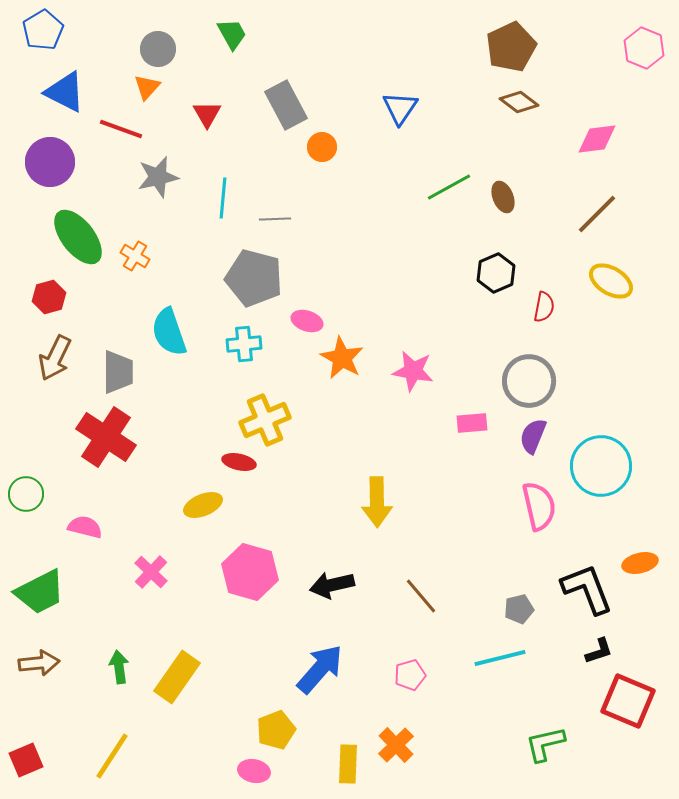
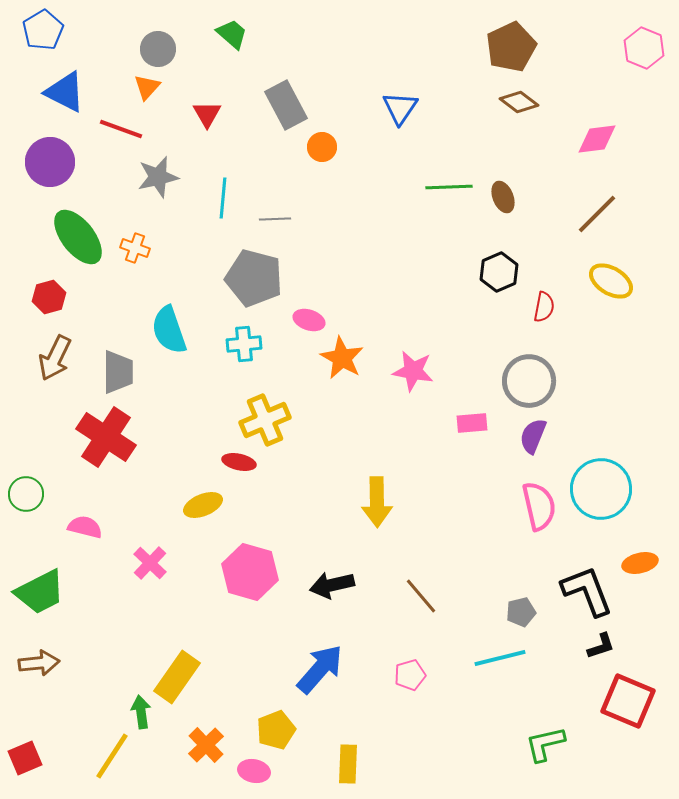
green trapezoid at (232, 34): rotated 20 degrees counterclockwise
green line at (449, 187): rotated 27 degrees clockwise
orange cross at (135, 256): moved 8 px up; rotated 12 degrees counterclockwise
black hexagon at (496, 273): moved 3 px right, 1 px up
pink ellipse at (307, 321): moved 2 px right, 1 px up
cyan semicircle at (169, 332): moved 2 px up
cyan circle at (601, 466): moved 23 px down
pink cross at (151, 572): moved 1 px left, 9 px up
black L-shape at (587, 589): moved 2 px down
gray pentagon at (519, 609): moved 2 px right, 3 px down
black L-shape at (599, 651): moved 2 px right, 5 px up
green arrow at (119, 667): moved 22 px right, 45 px down
orange cross at (396, 745): moved 190 px left
red square at (26, 760): moved 1 px left, 2 px up
